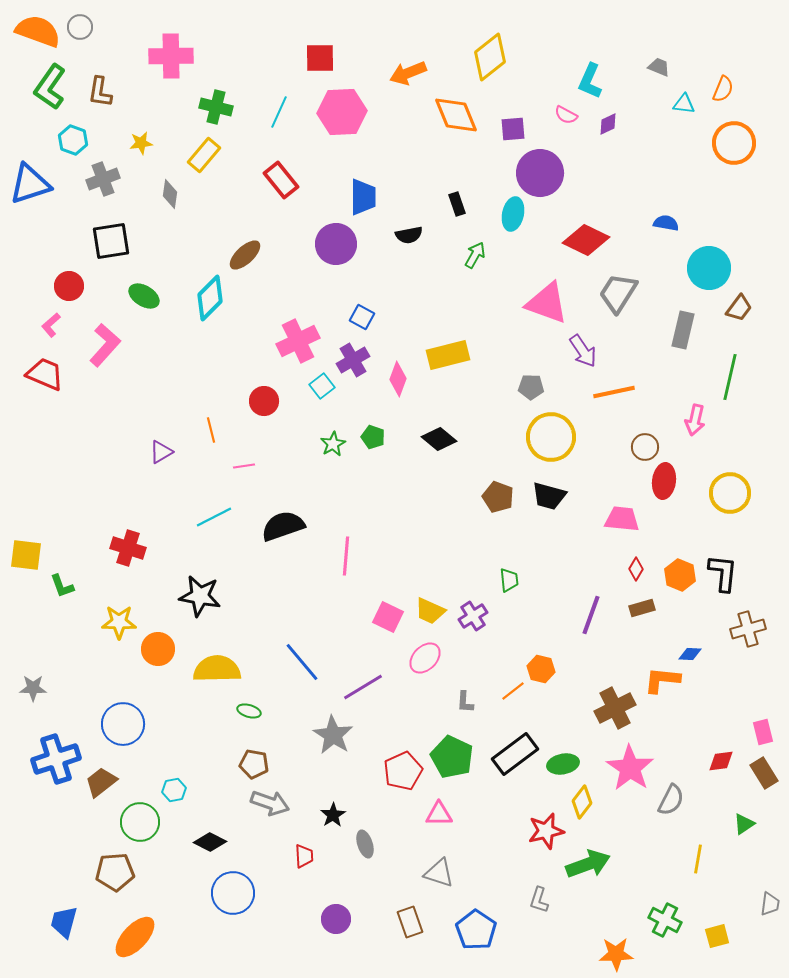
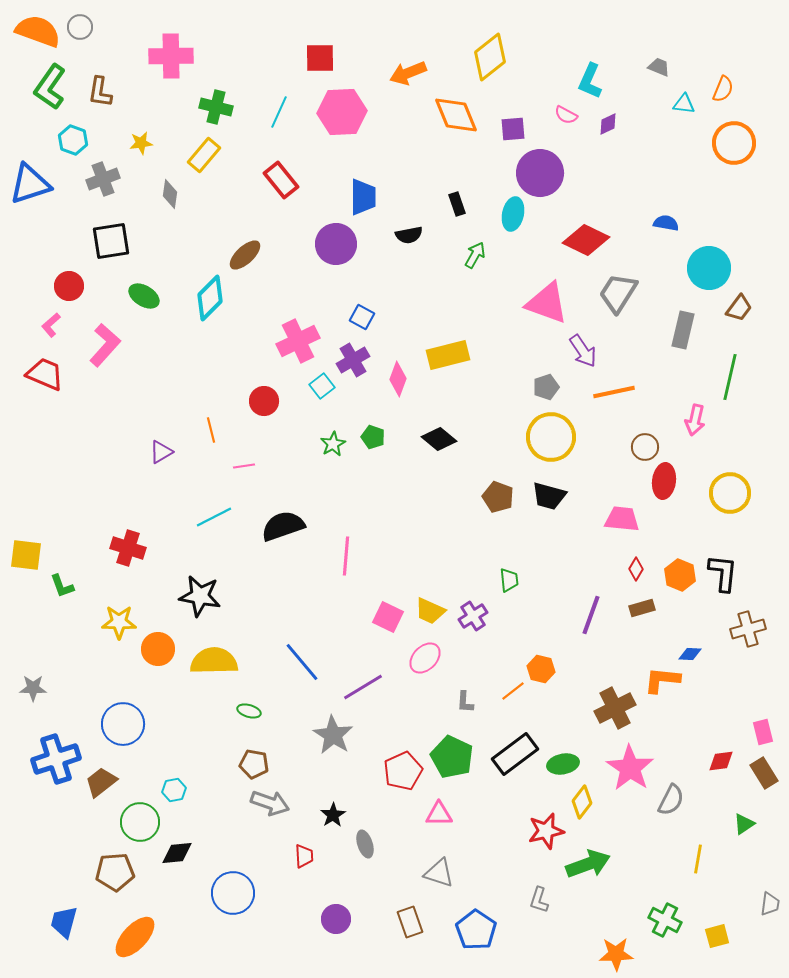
gray pentagon at (531, 387): moved 15 px right; rotated 20 degrees counterclockwise
yellow semicircle at (217, 669): moved 3 px left, 8 px up
black diamond at (210, 842): moved 33 px left, 11 px down; rotated 32 degrees counterclockwise
